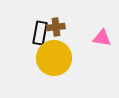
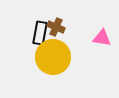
brown cross: rotated 30 degrees clockwise
yellow circle: moved 1 px left, 1 px up
